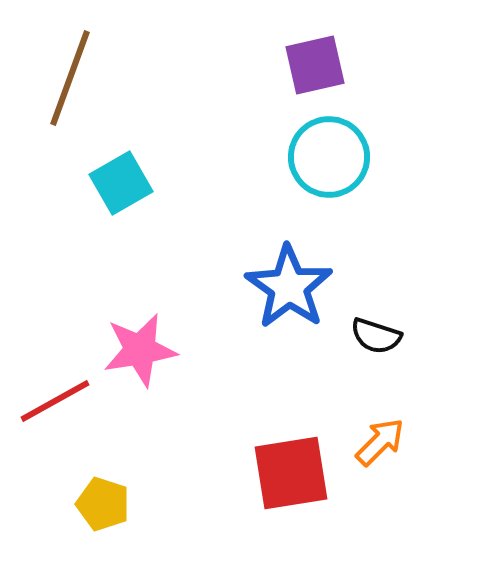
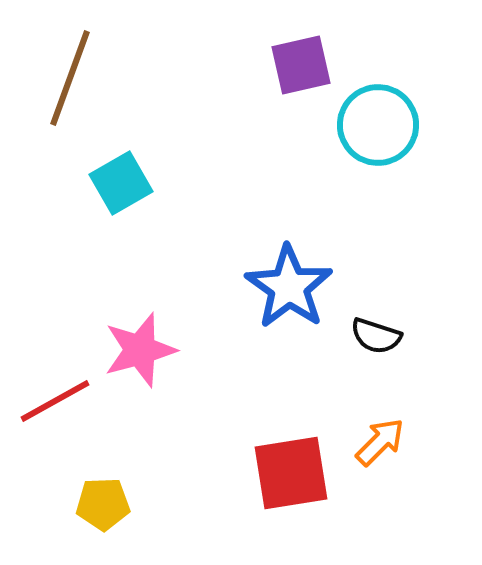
purple square: moved 14 px left
cyan circle: moved 49 px right, 32 px up
pink star: rotated 6 degrees counterclockwise
yellow pentagon: rotated 20 degrees counterclockwise
